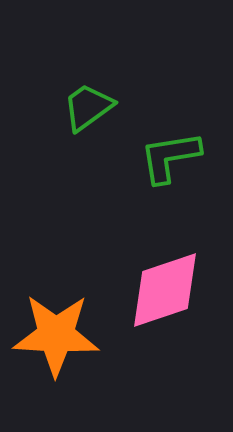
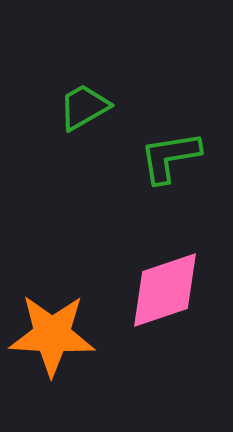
green trapezoid: moved 4 px left; rotated 6 degrees clockwise
orange star: moved 4 px left
